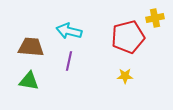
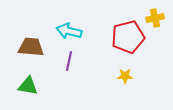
green triangle: moved 1 px left, 5 px down
